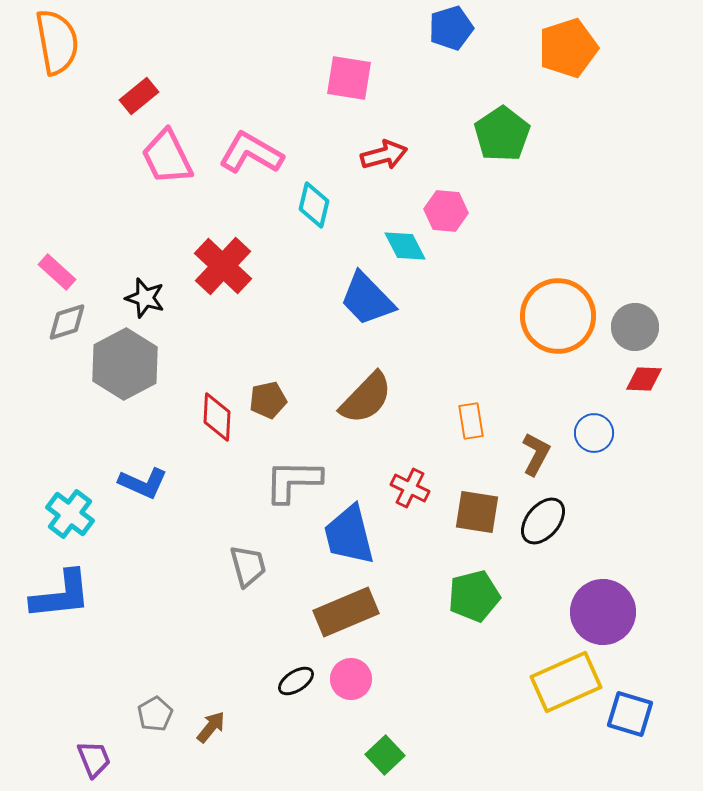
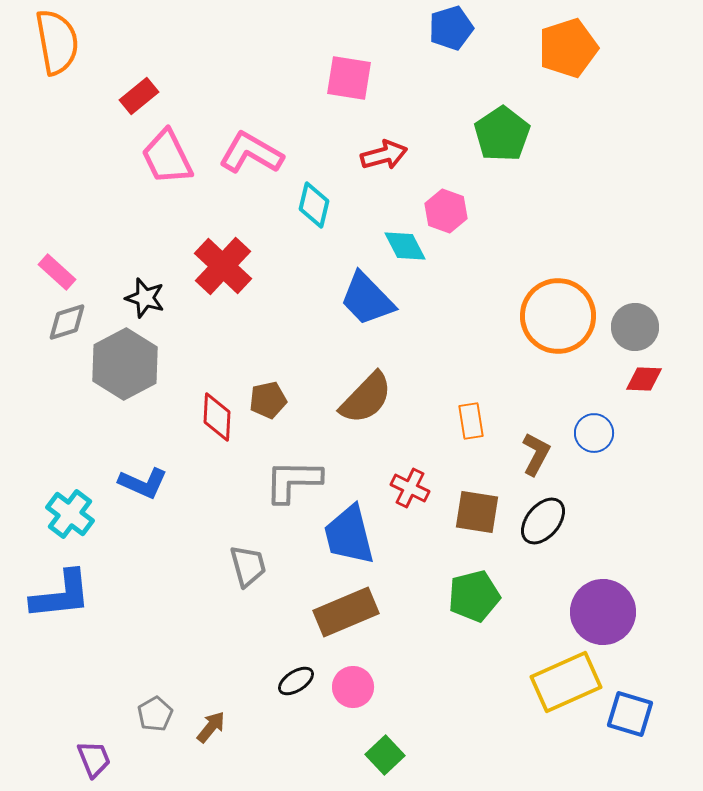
pink hexagon at (446, 211): rotated 15 degrees clockwise
pink circle at (351, 679): moved 2 px right, 8 px down
